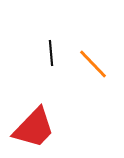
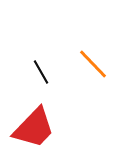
black line: moved 10 px left, 19 px down; rotated 25 degrees counterclockwise
